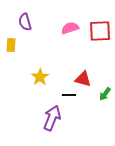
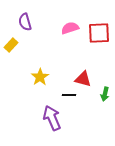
red square: moved 1 px left, 2 px down
yellow rectangle: rotated 40 degrees clockwise
green arrow: rotated 24 degrees counterclockwise
purple arrow: rotated 45 degrees counterclockwise
